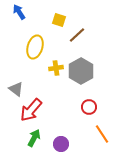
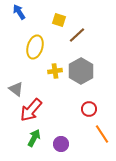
yellow cross: moved 1 px left, 3 px down
red circle: moved 2 px down
